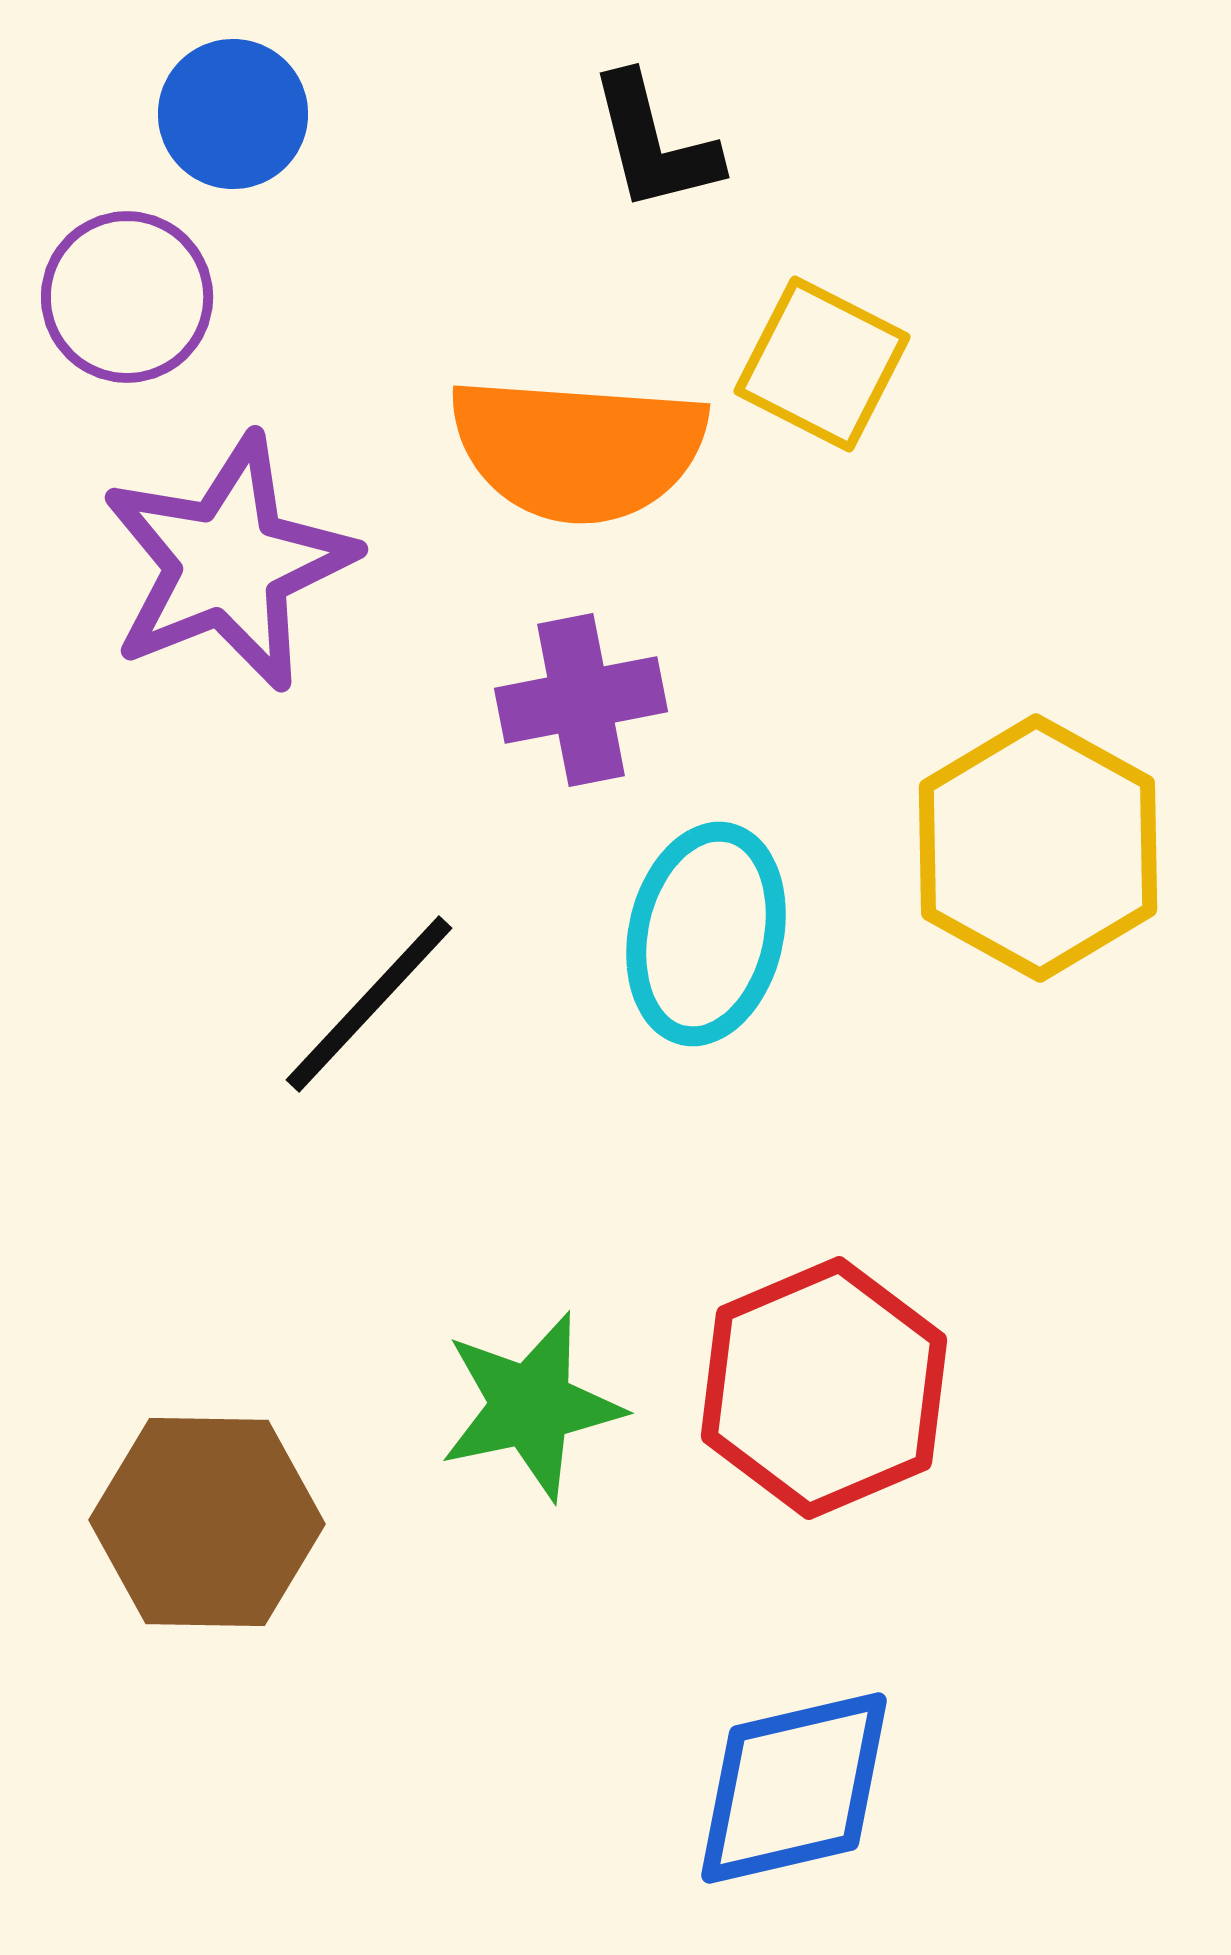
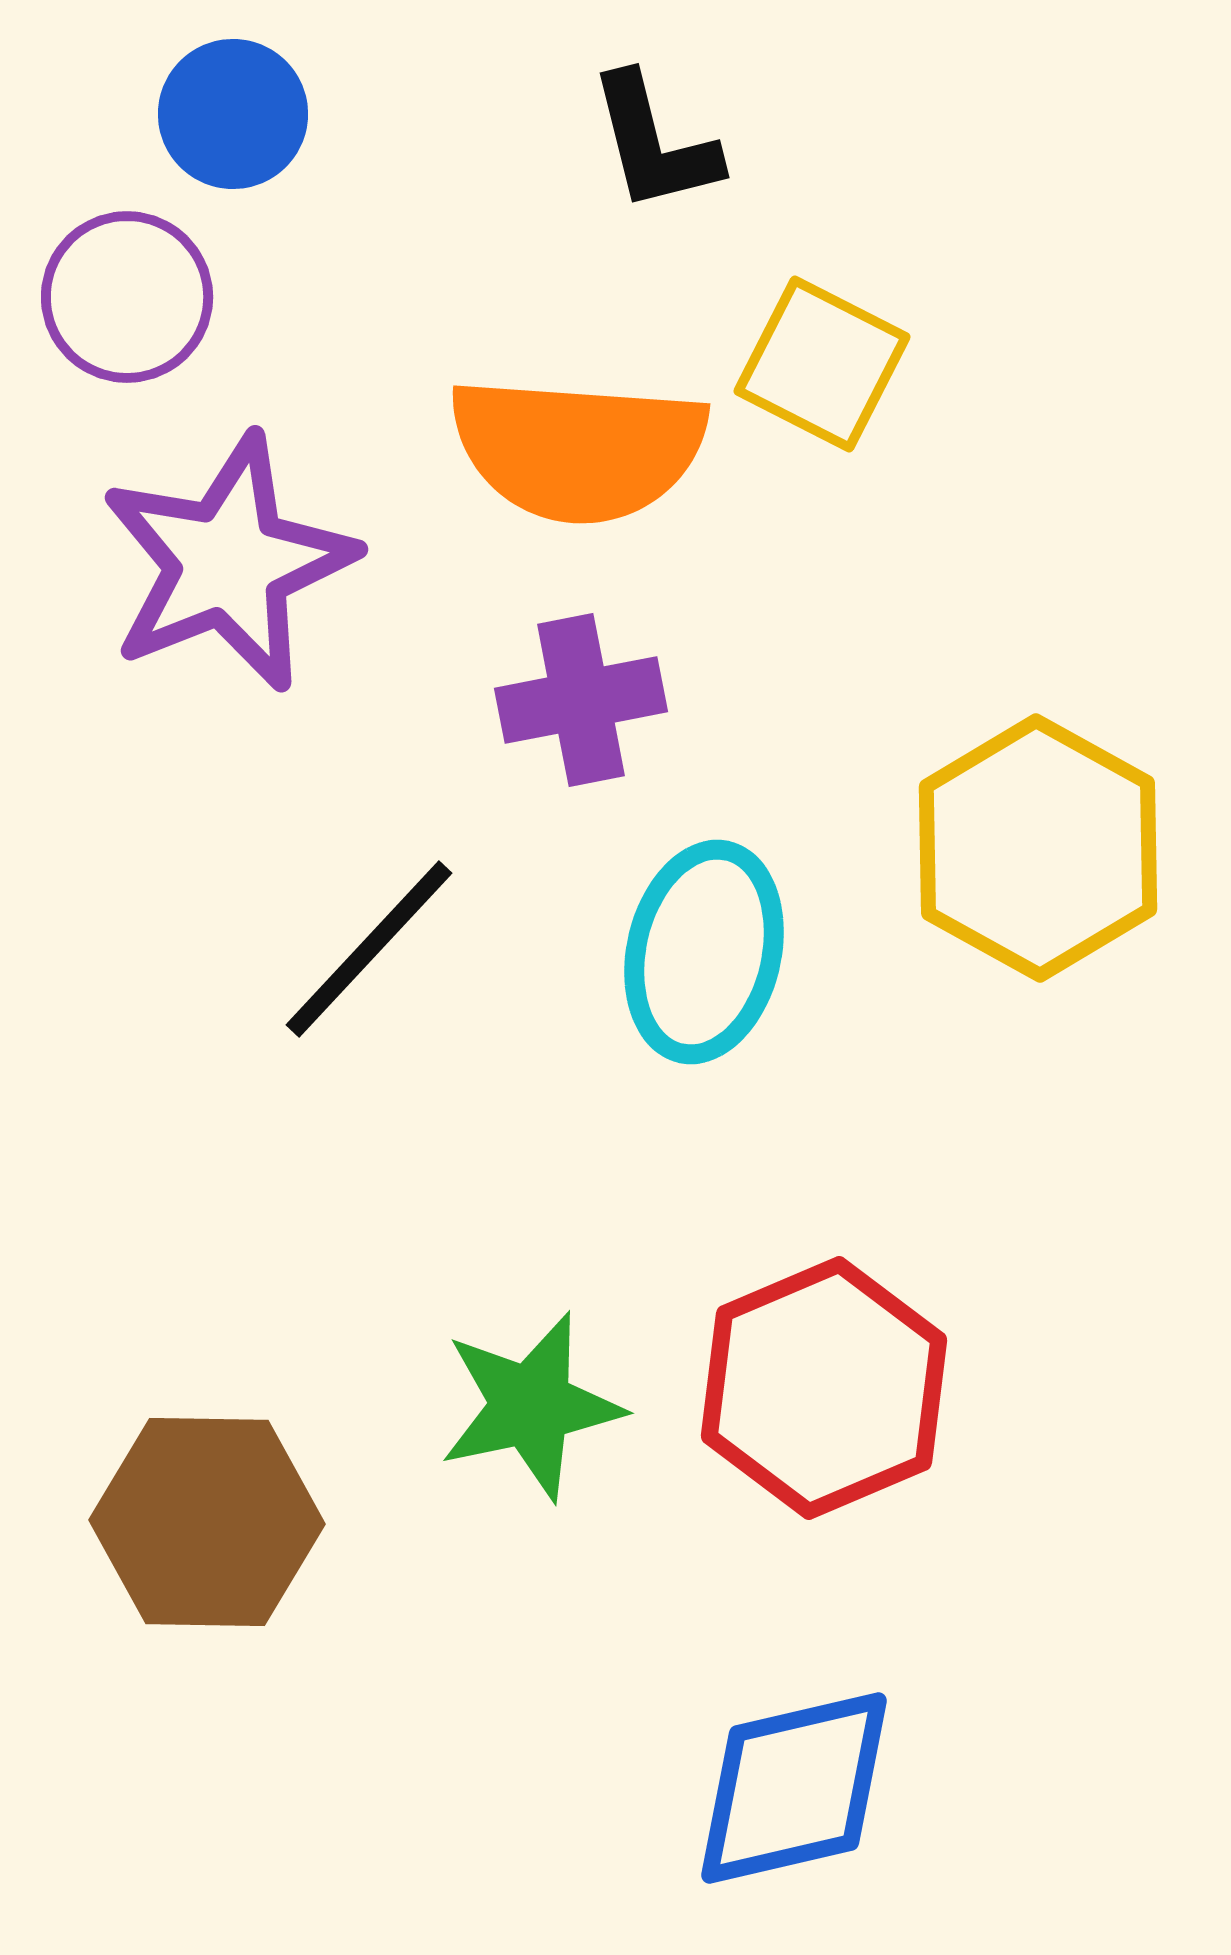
cyan ellipse: moved 2 px left, 18 px down
black line: moved 55 px up
